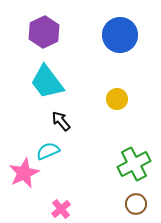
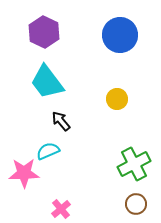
purple hexagon: rotated 8 degrees counterclockwise
pink star: rotated 24 degrees clockwise
